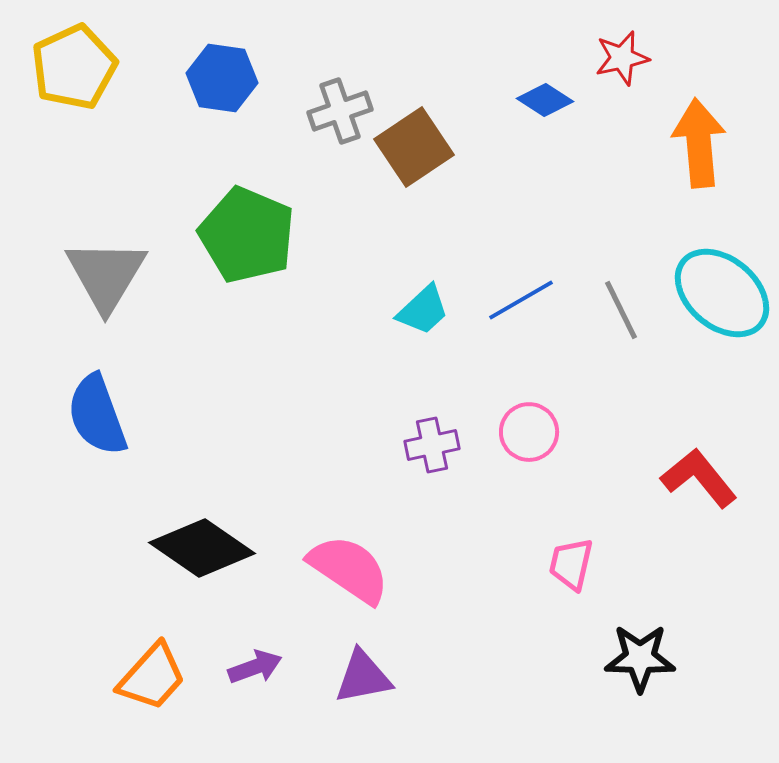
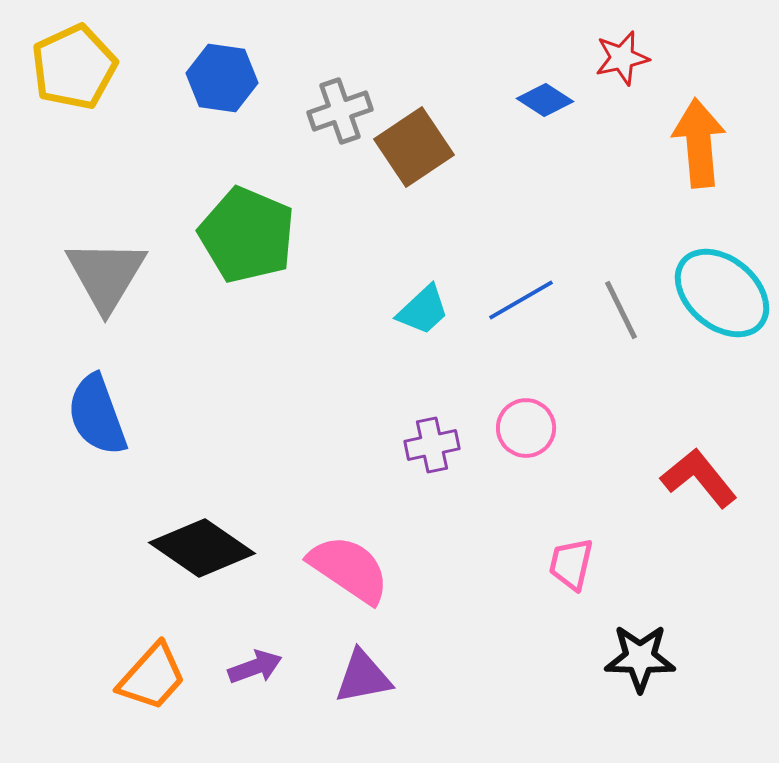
pink circle: moved 3 px left, 4 px up
